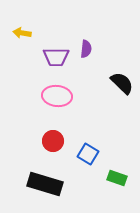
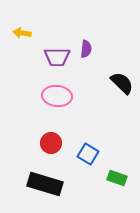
purple trapezoid: moved 1 px right
red circle: moved 2 px left, 2 px down
